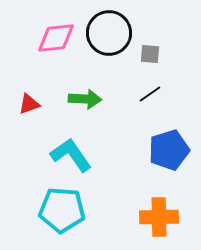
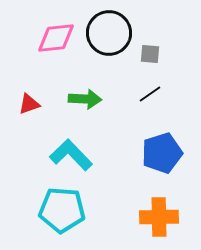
blue pentagon: moved 7 px left, 3 px down
cyan L-shape: rotated 9 degrees counterclockwise
